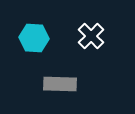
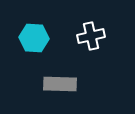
white cross: rotated 32 degrees clockwise
